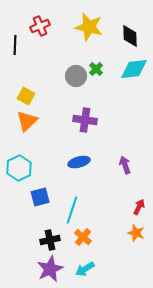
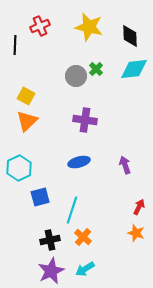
purple star: moved 1 px right, 2 px down
